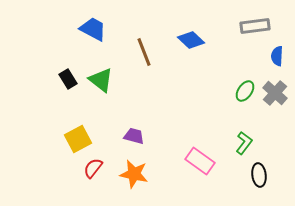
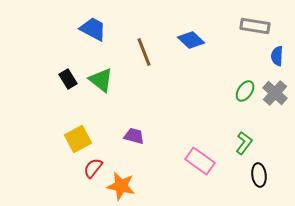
gray rectangle: rotated 16 degrees clockwise
orange star: moved 13 px left, 12 px down
